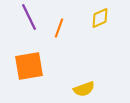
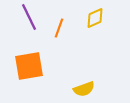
yellow diamond: moved 5 px left
